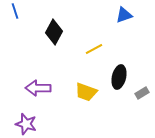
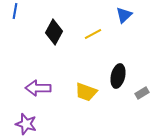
blue line: rotated 28 degrees clockwise
blue triangle: rotated 24 degrees counterclockwise
yellow line: moved 1 px left, 15 px up
black ellipse: moved 1 px left, 1 px up
